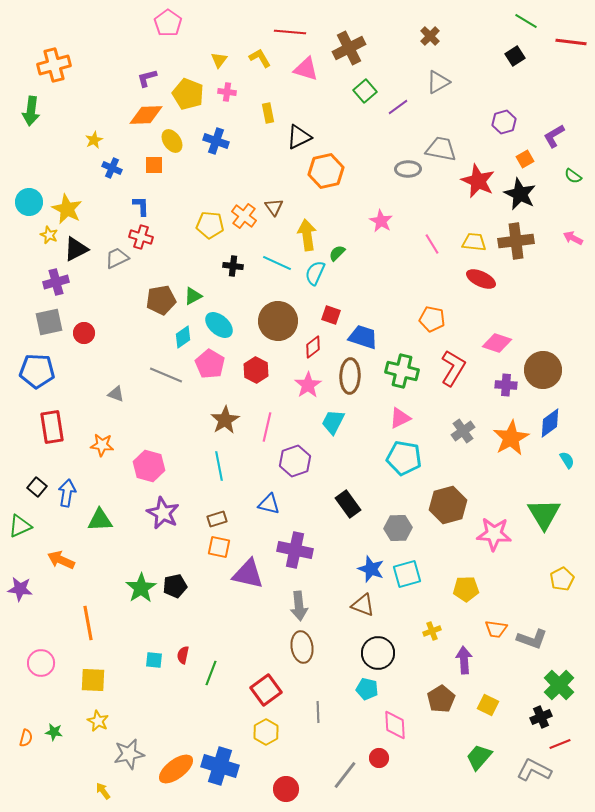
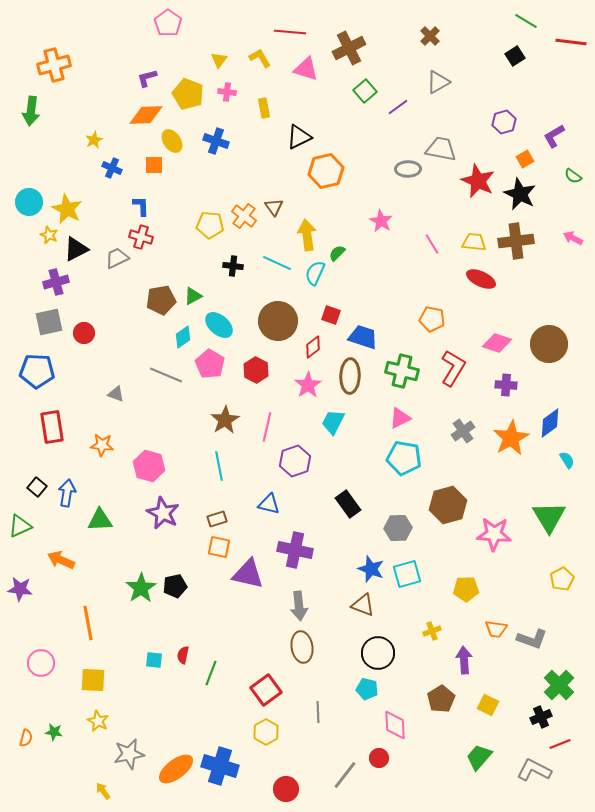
yellow rectangle at (268, 113): moved 4 px left, 5 px up
brown circle at (543, 370): moved 6 px right, 26 px up
green triangle at (544, 514): moved 5 px right, 3 px down
